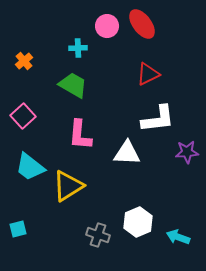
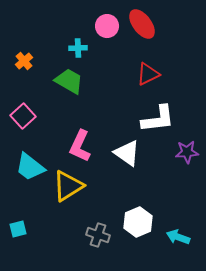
green trapezoid: moved 4 px left, 4 px up
pink L-shape: moved 11 px down; rotated 20 degrees clockwise
white triangle: rotated 32 degrees clockwise
